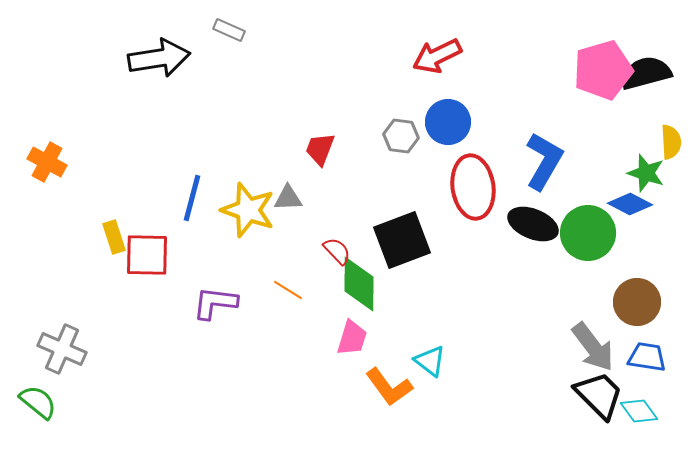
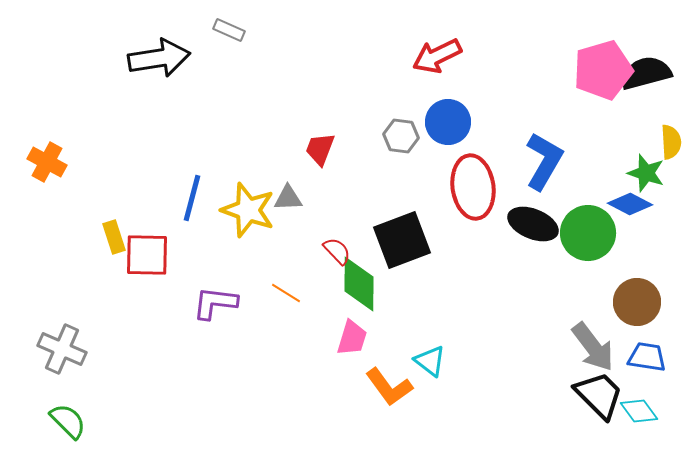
orange line: moved 2 px left, 3 px down
green semicircle: moved 30 px right, 19 px down; rotated 6 degrees clockwise
